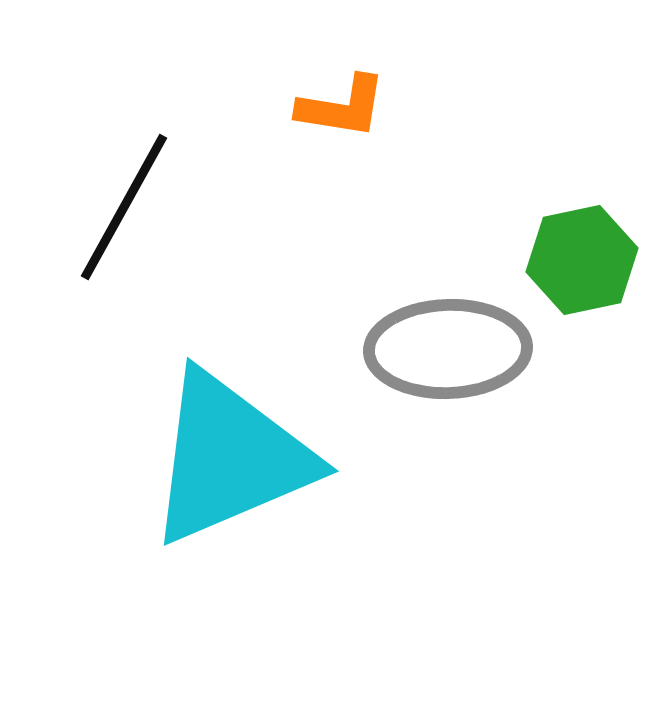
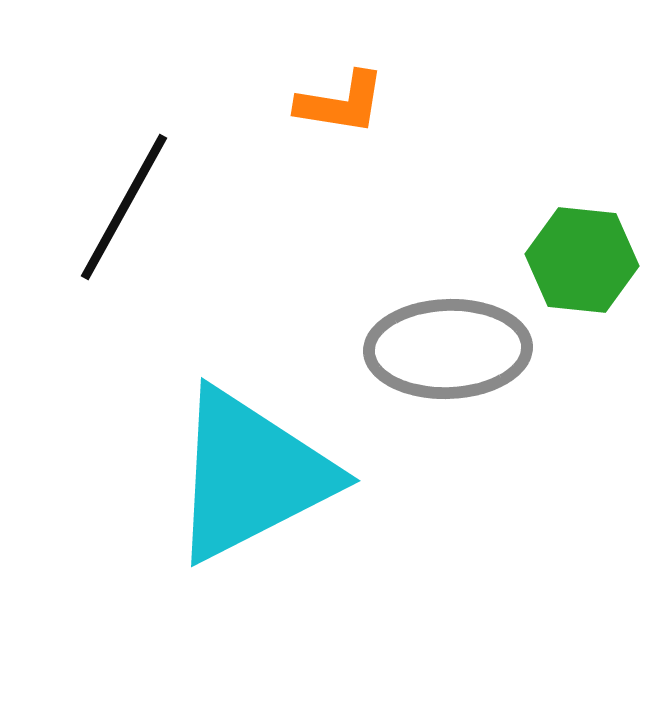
orange L-shape: moved 1 px left, 4 px up
green hexagon: rotated 18 degrees clockwise
cyan triangle: moved 21 px right, 17 px down; rotated 4 degrees counterclockwise
